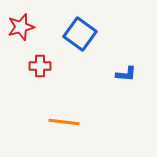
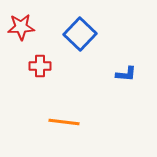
red star: rotated 12 degrees clockwise
blue square: rotated 8 degrees clockwise
